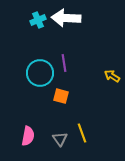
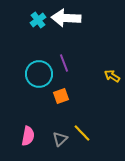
cyan cross: rotated 14 degrees counterclockwise
purple line: rotated 12 degrees counterclockwise
cyan circle: moved 1 px left, 1 px down
orange square: rotated 35 degrees counterclockwise
yellow line: rotated 24 degrees counterclockwise
gray triangle: rotated 21 degrees clockwise
